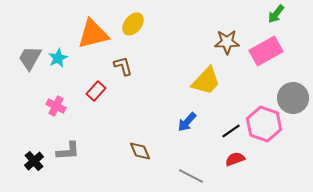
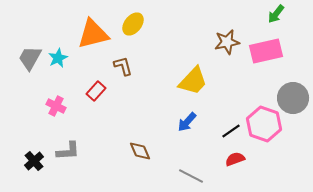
brown star: rotated 10 degrees counterclockwise
pink rectangle: rotated 16 degrees clockwise
yellow trapezoid: moved 13 px left
